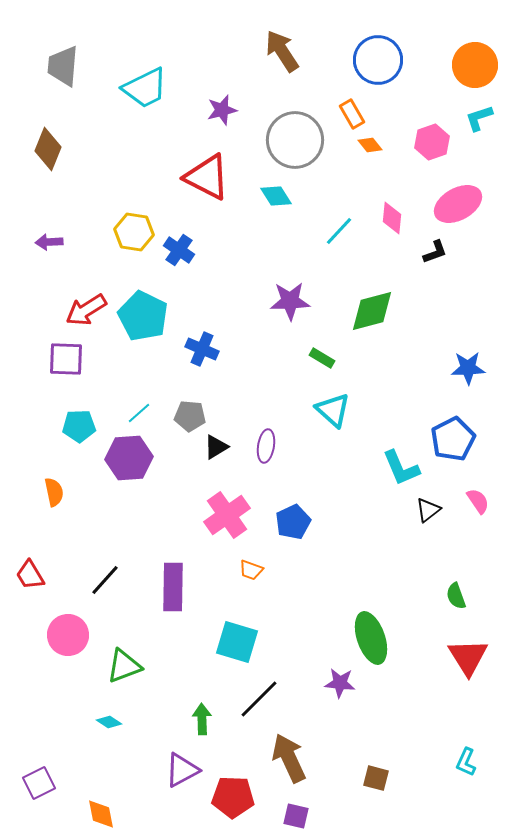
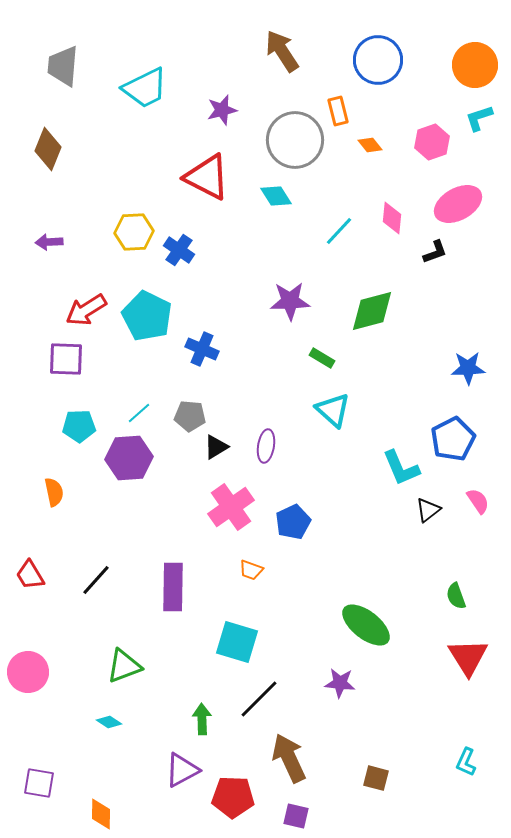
orange rectangle at (352, 114): moved 14 px left, 3 px up; rotated 16 degrees clockwise
yellow hexagon at (134, 232): rotated 12 degrees counterclockwise
cyan pentagon at (143, 316): moved 4 px right
pink cross at (227, 515): moved 4 px right, 8 px up
black line at (105, 580): moved 9 px left
pink circle at (68, 635): moved 40 px left, 37 px down
green ellipse at (371, 638): moved 5 px left, 13 px up; rotated 33 degrees counterclockwise
purple square at (39, 783): rotated 36 degrees clockwise
orange diamond at (101, 814): rotated 12 degrees clockwise
